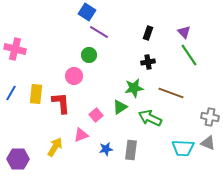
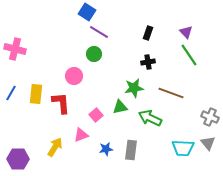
purple triangle: moved 2 px right
green circle: moved 5 px right, 1 px up
green triangle: rotated 21 degrees clockwise
gray cross: rotated 12 degrees clockwise
gray triangle: rotated 28 degrees clockwise
